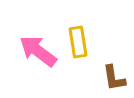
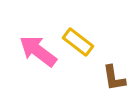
yellow rectangle: rotated 44 degrees counterclockwise
